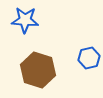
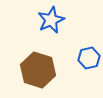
blue star: moved 26 px right; rotated 28 degrees counterclockwise
